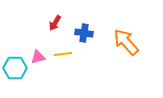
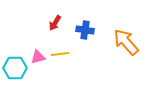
blue cross: moved 1 px right, 3 px up
yellow line: moved 3 px left
